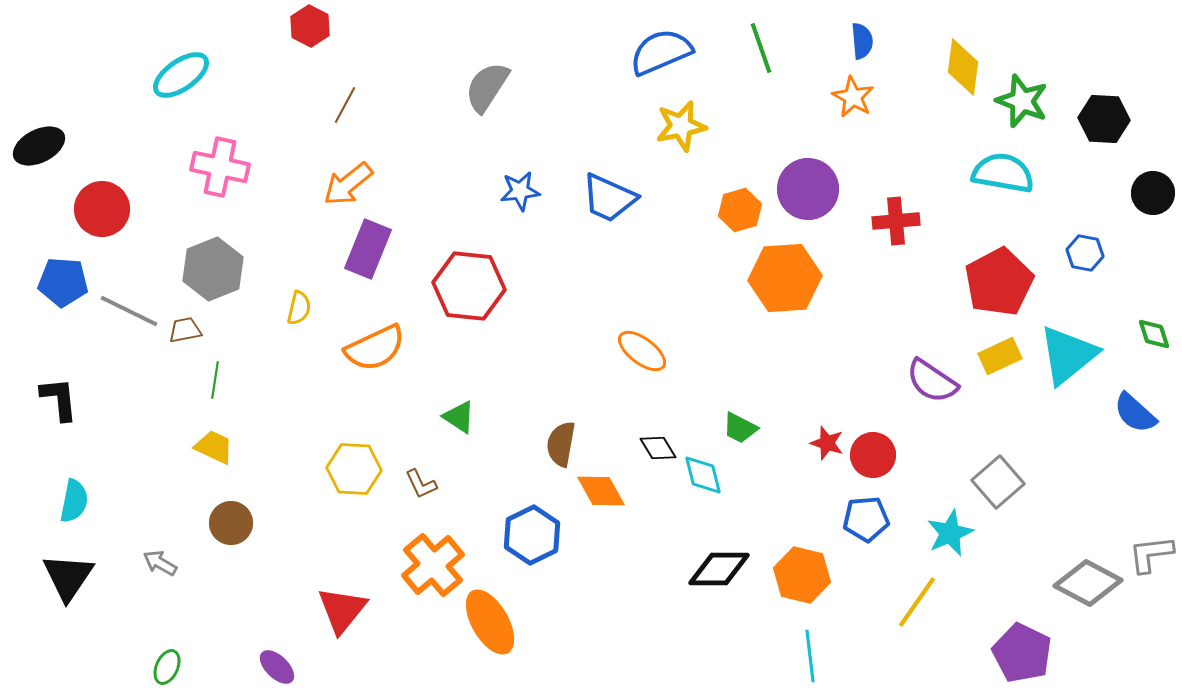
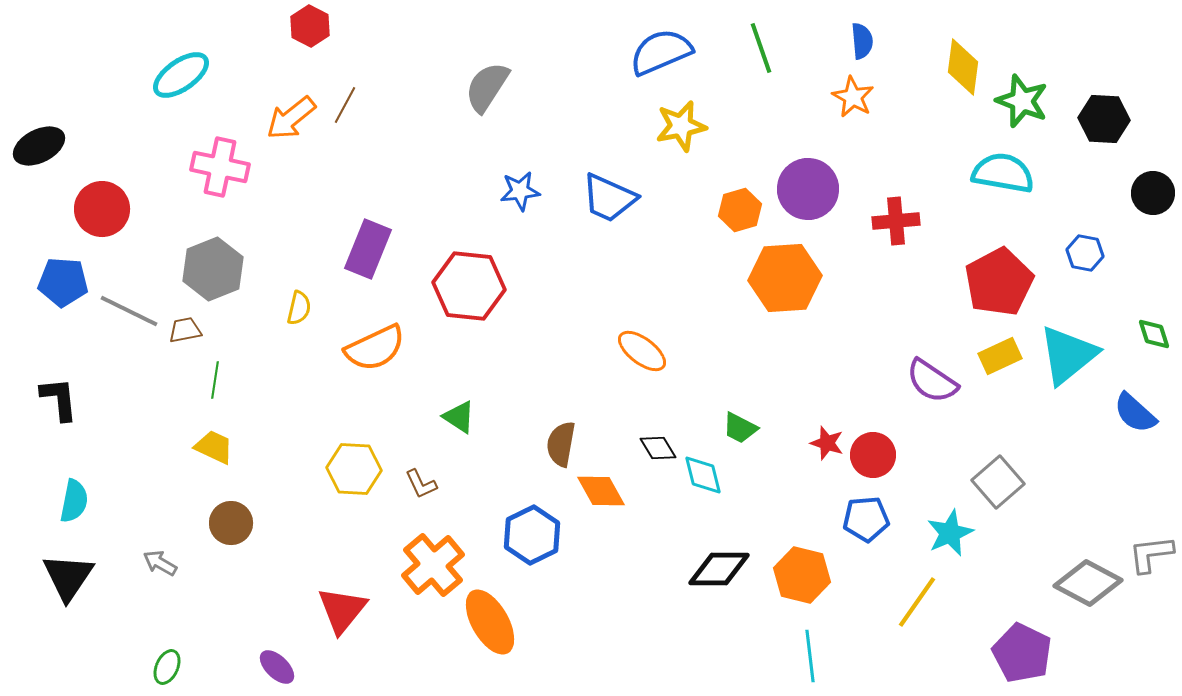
orange arrow at (348, 184): moved 57 px left, 66 px up
